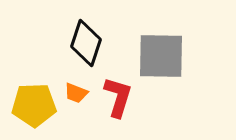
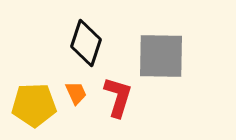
orange trapezoid: rotated 135 degrees counterclockwise
